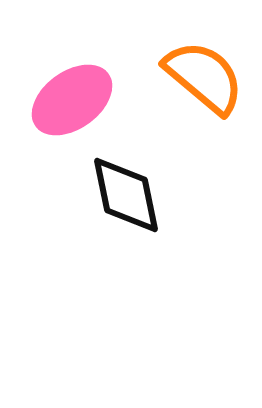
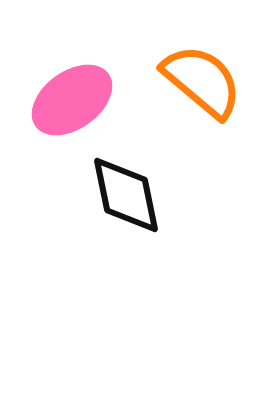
orange semicircle: moved 2 px left, 4 px down
